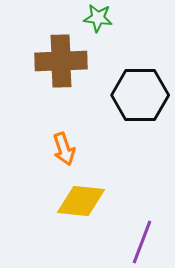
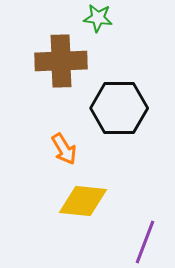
black hexagon: moved 21 px left, 13 px down
orange arrow: rotated 12 degrees counterclockwise
yellow diamond: moved 2 px right
purple line: moved 3 px right
